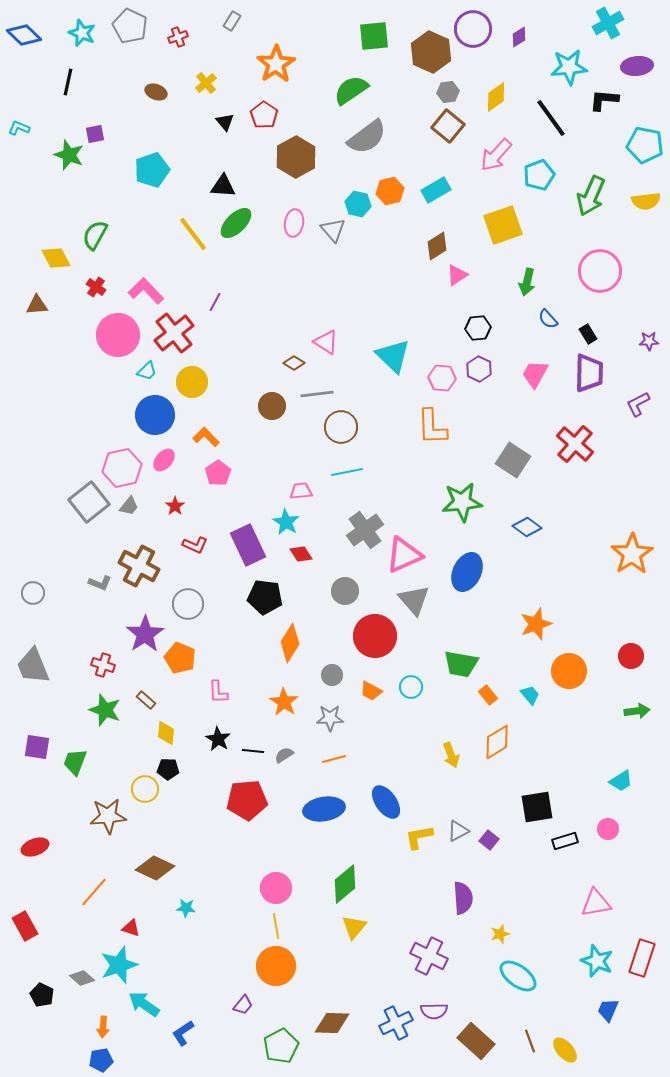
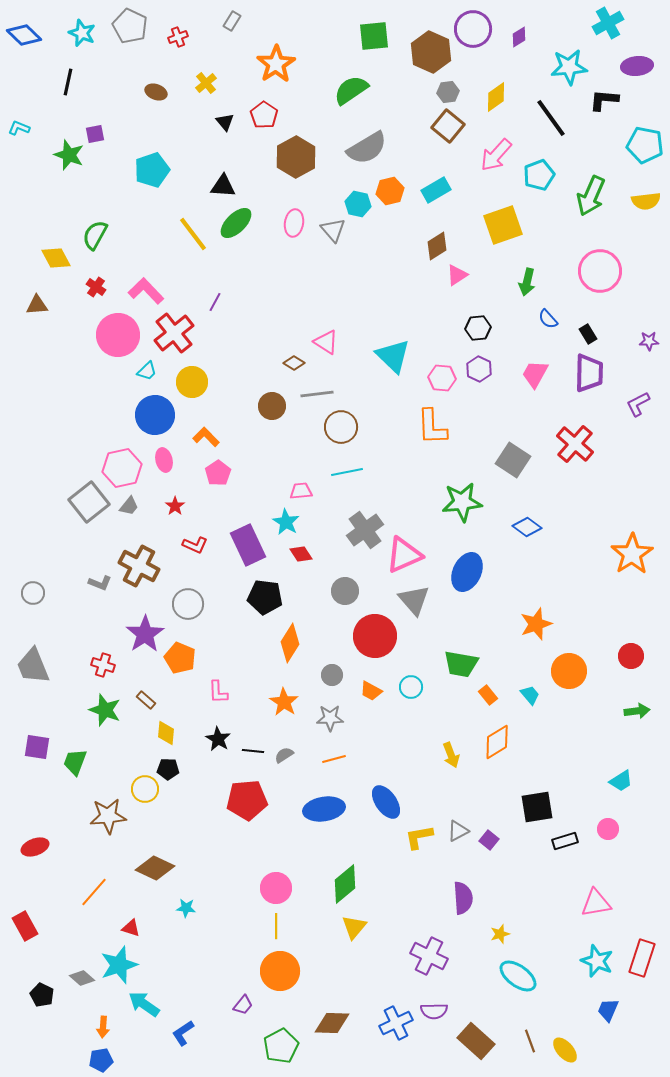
gray semicircle at (367, 137): moved 11 px down; rotated 6 degrees clockwise
pink ellipse at (164, 460): rotated 55 degrees counterclockwise
yellow line at (276, 926): rotated 10 degrees clockwise
orange circle at (276, 966): moved 4 px right, 5 px down
